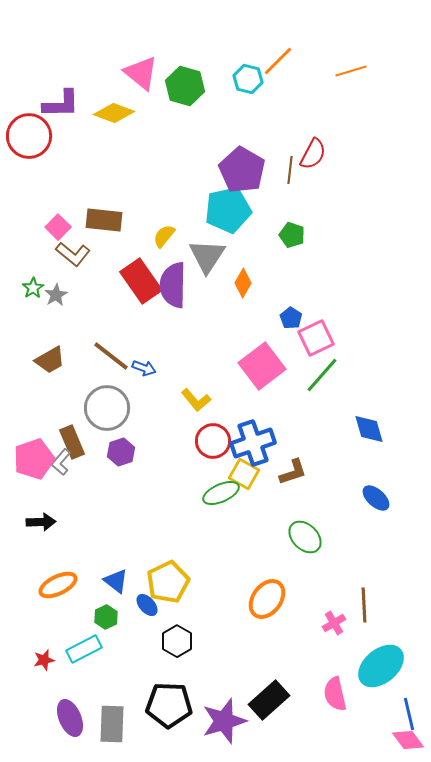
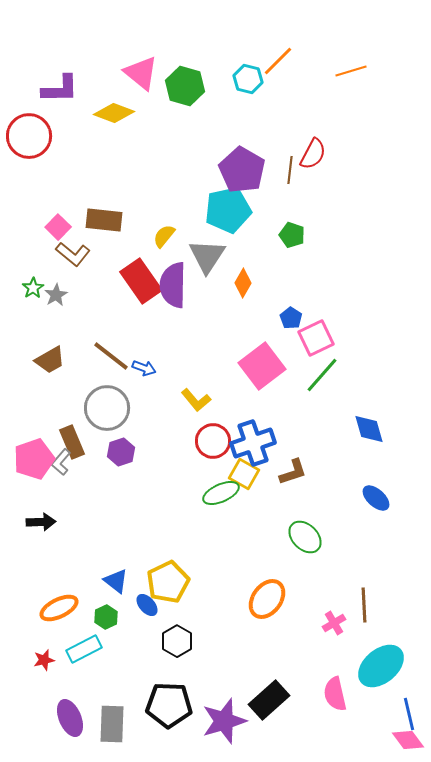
purple L-shape at (61, 104): moved 1 px left, 15 px up
orange ellipse at (58, 585): moved 1 px right, 23 px down
